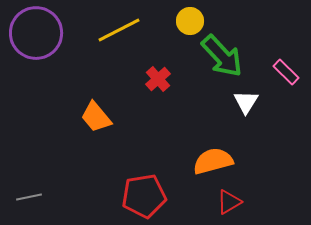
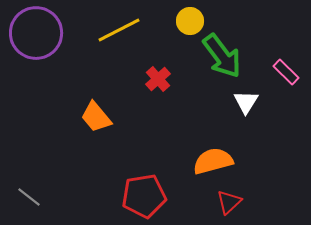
green arrow: rotated 6 degrees clockwise
gray line: rotated 50 degrees clockwise
red triangle: rotated 12 degrees counterclockwise
